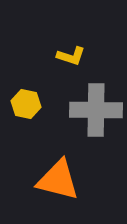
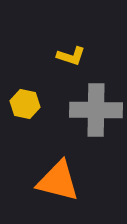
yellow hexagon: moved 1 px left
orange triangle: moved 1 px down
